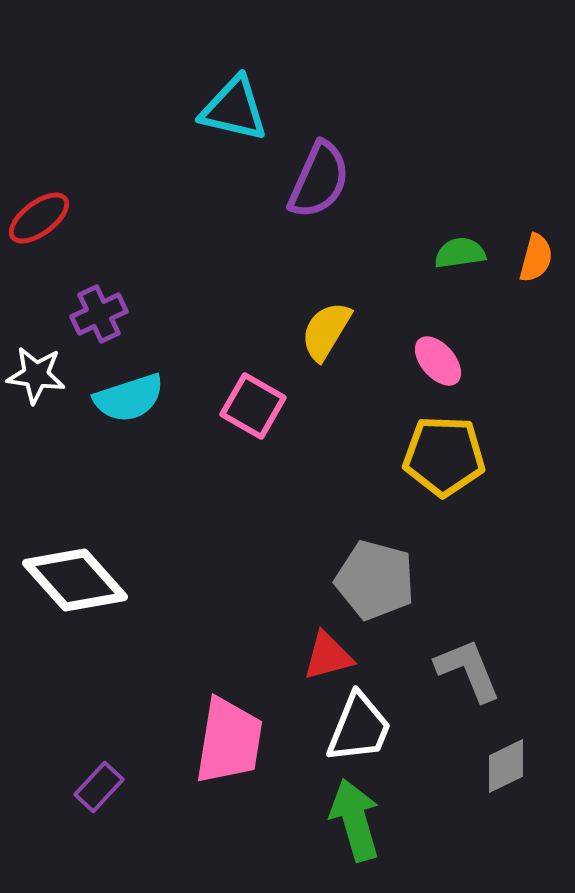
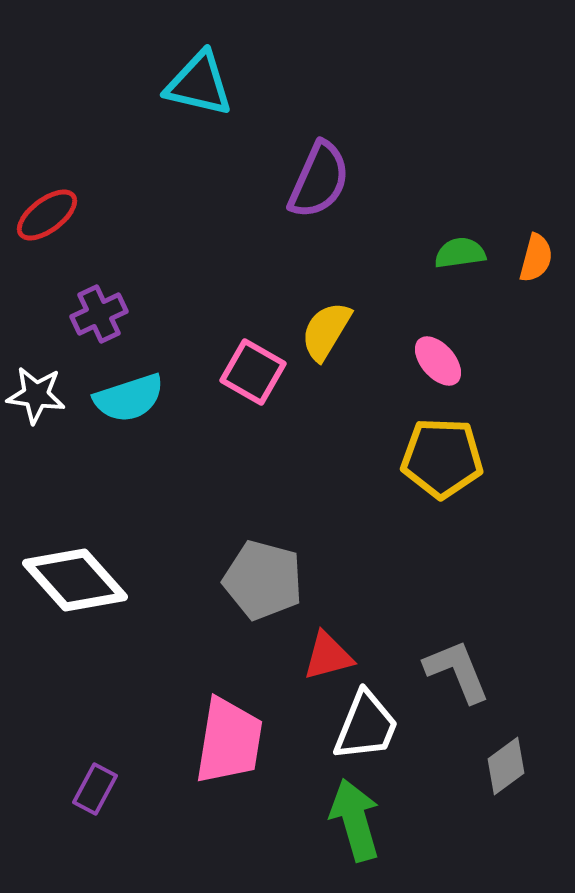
cyan triangle: moved 35 px left, 25 px up
red ellipse: moved 8 px right, 3 px up
white star: moved 20 px down
pink square: moved 34 px up
yellow pentagon: moved 2 px left, 2 px down
gray pentagon: moved 112 px left
gray L-shape: moved 11 px left, 1 px down
white trapezoid: moved 7 px right, 2 px up
gray diamond: rotated 10 degrees counterclockwise
purple rectangle: moved 4 px left, 2 px down; rotated 15 degrees counterclockwise
